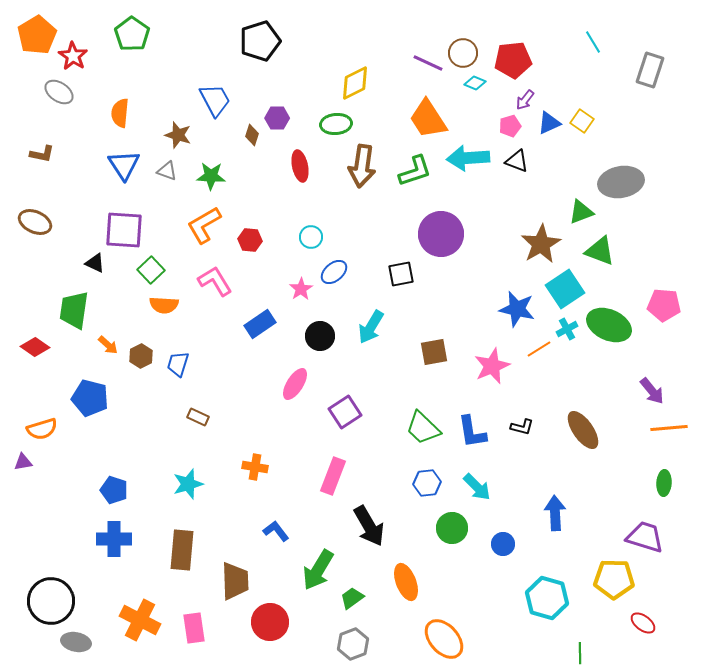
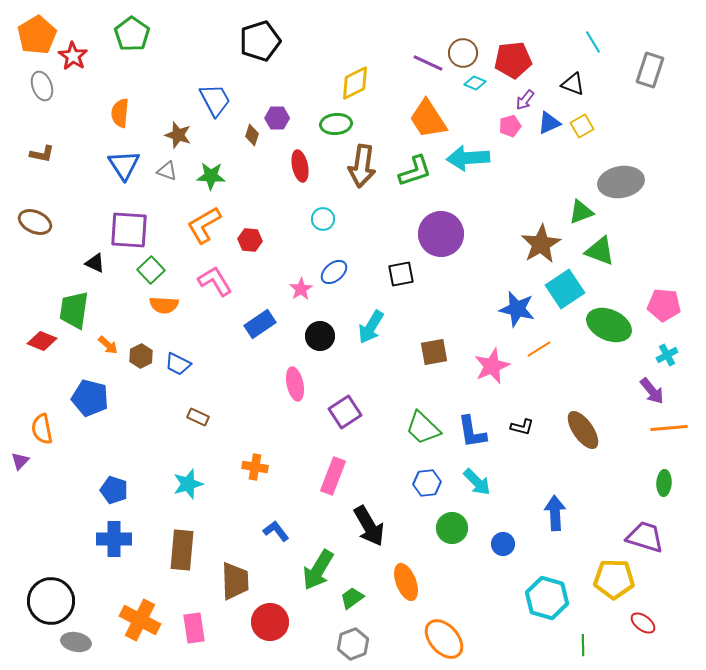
gray ellipse at (59, 92): moved 17 px left, 6 px up; rotated 36 degrees clockwise
yellow square at (582, 121): moved 5 px down; rotated 25 degrees clockwise
black triangle at (517, 161): moved 56 px right, 77 px up
purple square at (124, 230): moved 5 px right
cyan circle at (311, 237): moved 12 px right, 18 px up
cyan cross at (567, 329): moved 100 px right, 26 px down
red diamond at (35, 347): moved 7 px right, 6 px up; rotated 12 degrees counterclockwise
blue trapezoid at (178, 364): rotated 80 degrees counterclockwise
pink ellipse at (295, 384): rotated 44 degrees counterclockwise
orange semicircle at (42, 429): rotated 96 degrees clockwise
purple triangle at (23, 462): moved 3 px left, 1 px up; rotated 36 degrees counterclockwise
cyan arrow at (477, 487): moved 5 px up
green line at (580, 653): moved 3 px right, 8 px up
